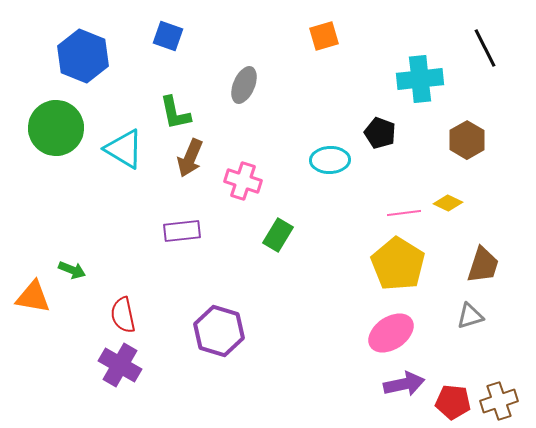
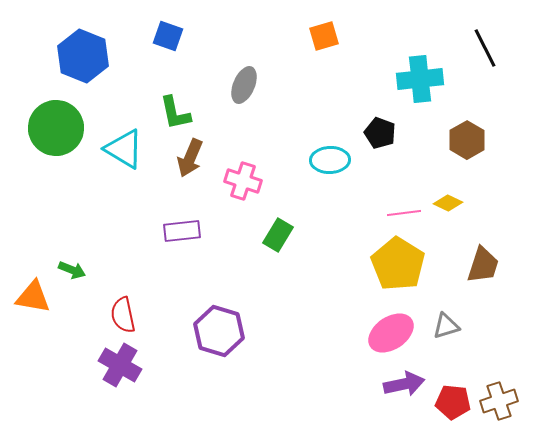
gray triangle: moved 24 px left, 10 px down
